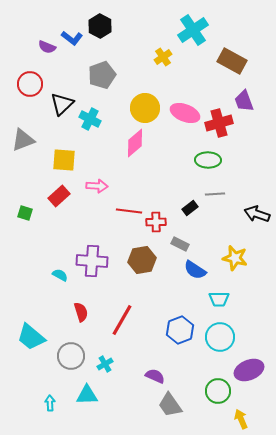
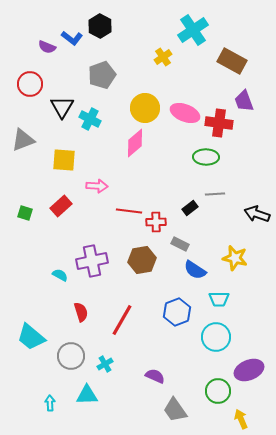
black triangle at (62, 104): moved 3 px down; rotated 15 degrees counterclockwise
red cross at (219, 123): rotated 24 degrees clockwise
green ellipse at (208, 160): moved 2 px left, 3 px up
red rectangle at (59, 196): moved 2 px right, 10 px down
purple cross at (92, 261): rotated 16 degrees counterclockwise
blue hexagon at (180, 330): moved 3 px left, 18 px up
cyan circle at (220, 337): moved 4 px left
gray trapezoid at (170, 405): moved 5 px right, 5 px down
